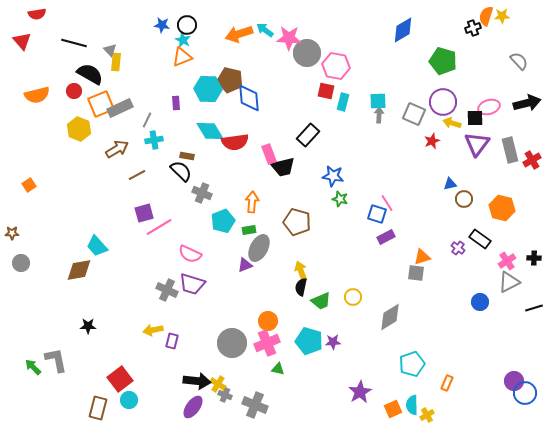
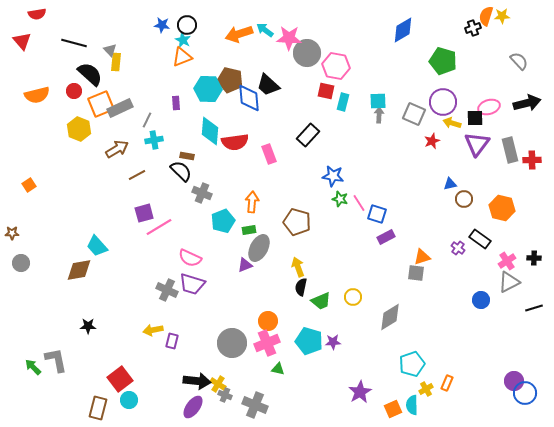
black semicircle at (90, 74): rotated 12 degrees clockwise
cyan diamond at (210, 131): rotated 36 degrees clockwise
red cross at (532, 160): rotated 30 degrees clockwise
black trapezoid at (283, 167): moved 15 px left, 82 px up; rotated 55 degrees clockwise
pink line at (387, 203): moved 28 px left
pink semicircle at (190, 254): moved 4 px down
yellow arrow at (301, 271): moved 3 px left, 4 px up
blue circle at (480, 302): moved 1 px right, 2 px up
yellow cross at (427, 415): moved 1 px left, 26 px up
